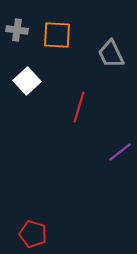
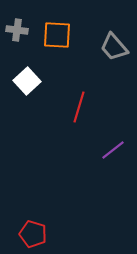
gray trapezoid: moved 3 px right, 7 px up; rotated 16 degrees counterclockwise
purple line: moved 7 px left, 2 px up
